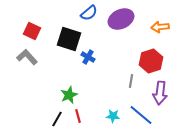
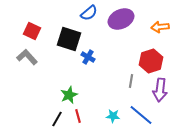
purple arrow: moved 3 px up
